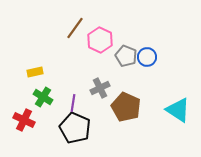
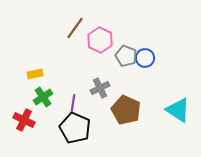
blue circle: moved 2 px left, 1 px down
yellow rectangle: moved 2 px down
green cross: rotated 24 degrees clockwise
brown pentagon: moved 3 px down
